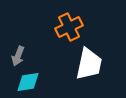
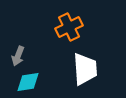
white trapezoid: moved 4 px left, 5 px down; rotated 16 degrees counterclockwise
